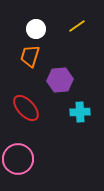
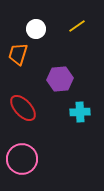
orange trapezoid: moved 12 px left, 2 px up
purple hexagon: moved 1 px up
red ellipse: moved 3 px left
pink circle: moved 4 px right
